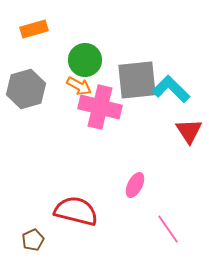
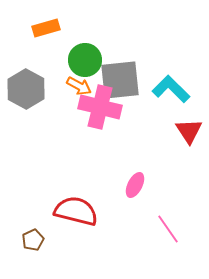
orange rectangle: moved 12 px right, 1 px up
gray square: moved 17 px left
gray hexagon: rotated 15 degrees counterclockwise
